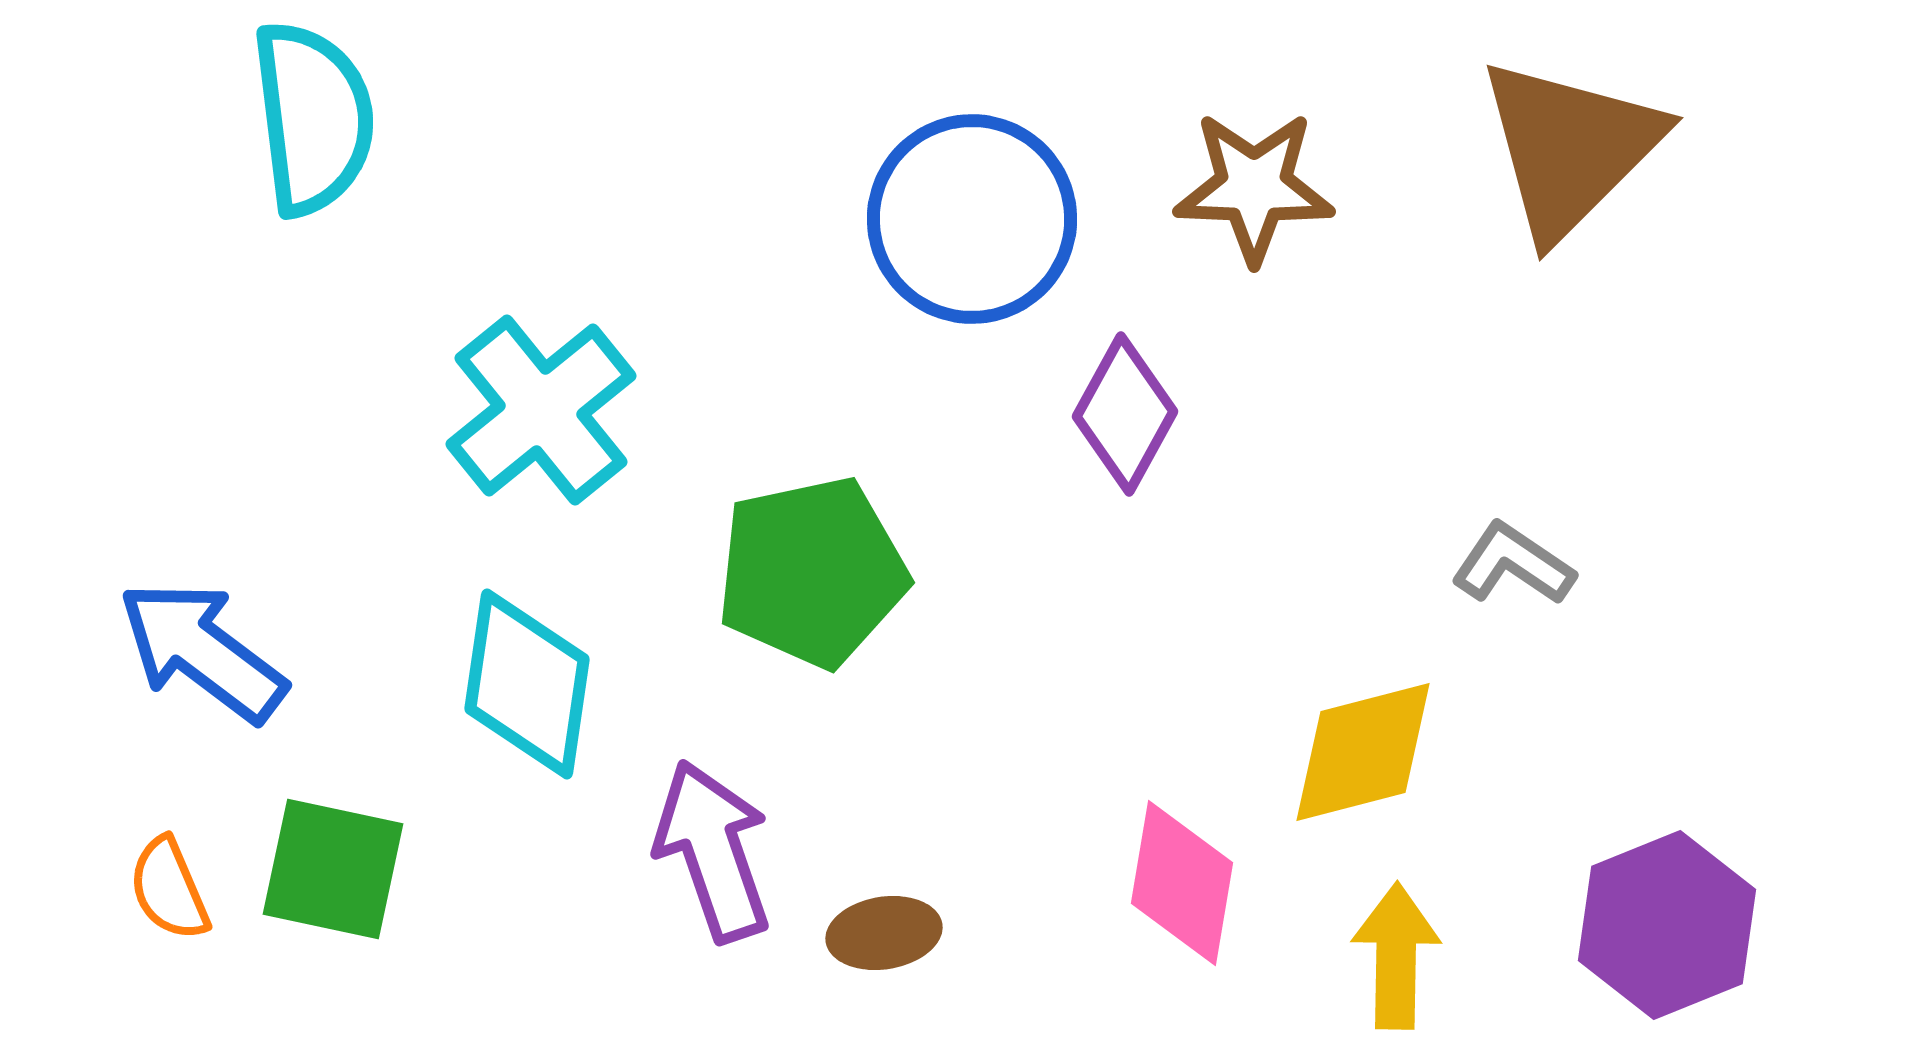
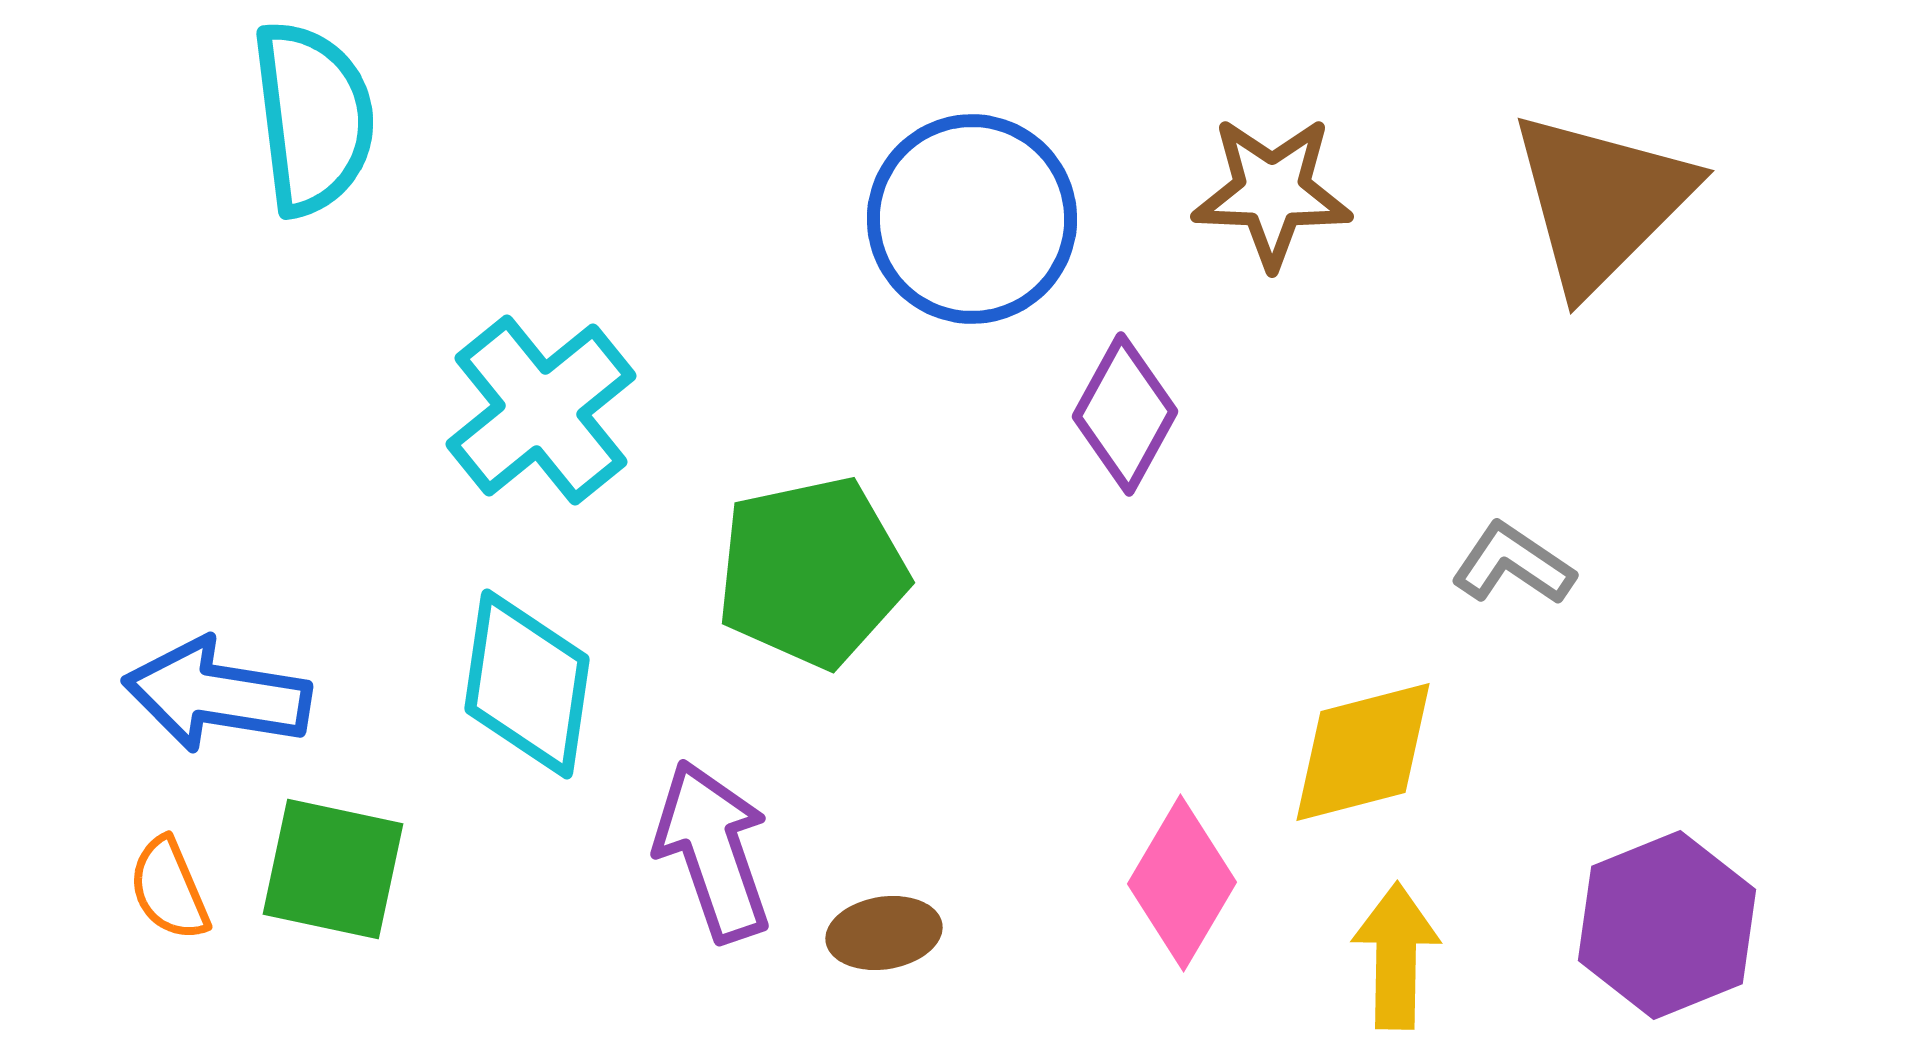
brown triangle: moved 31 px right, 53 px down
brown star: moved 18 px right, 5 px down
blue arrow: moved 15 px right, 44 px down; rotated 28 degrees counterclockwise
pink diamond: rotated 21 degrees clockwise
